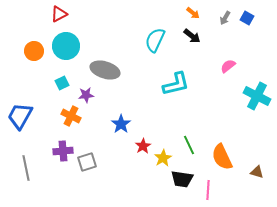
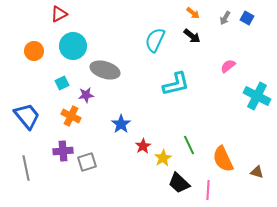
cyan circle: moved 7 px right
blue trapezoid: moved 7 px right; rotated 112 degrees clockwise
orange semicircle: moved 1 px right, 2 px down
black trapezoid: moved 3 px left, 4 px down; rotated 35 degrees clockwise
